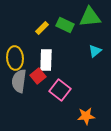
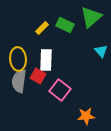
green triangle: moved 1 px right; rotated 35 degrees counterclockwise
cyan triangle: moved 6 px right; rotated 32 degrees counterclockwise
yellow ellipse: moved 3 px right, 1 px down
red square: rotated 21 degrees counterclockwise
